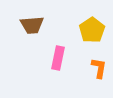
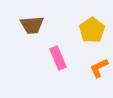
pink rectangle: rotated 35 degrees counterclockwise
orange L-shape: rotated 125 degrees counterclockwise
